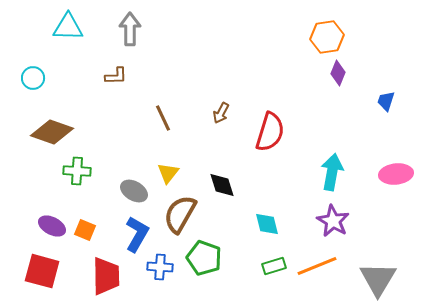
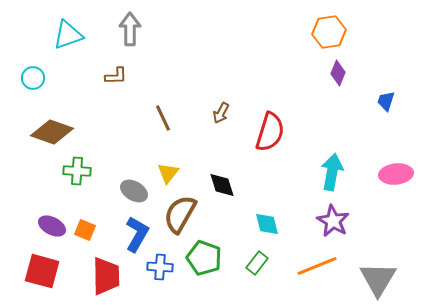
cyan triangle: moved 8 px down; rotated 20 degrees counterclockwise
orange hexagon: moved 2 px right, 5 px up
green rectangle: moved 17 px left, 3 px up; rotated 35 degrees counterclockwise
